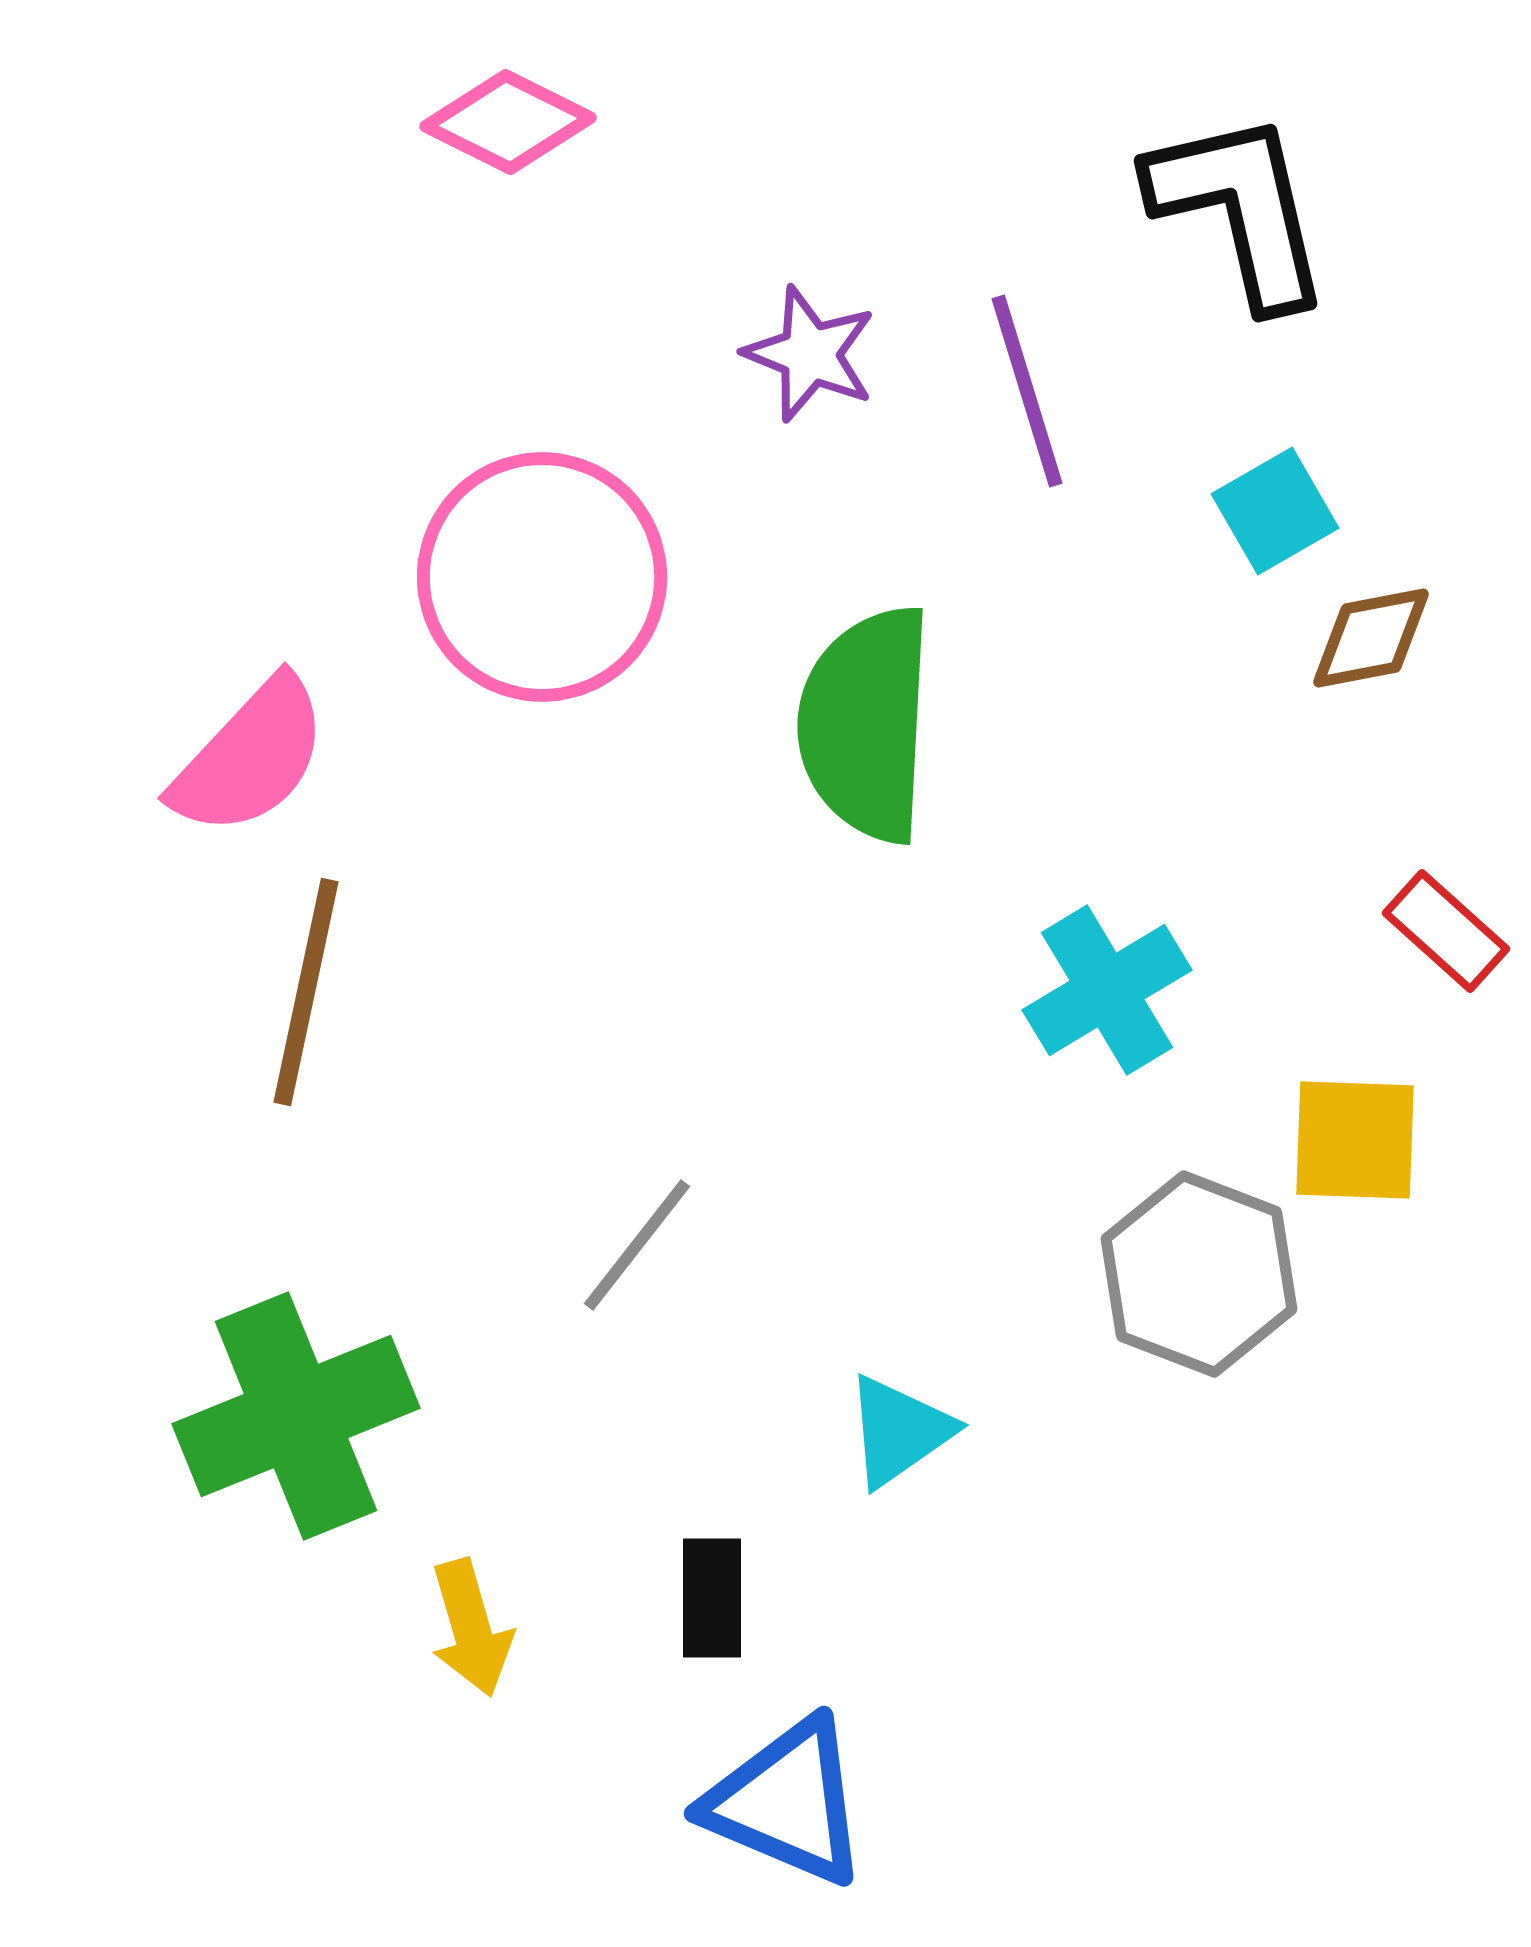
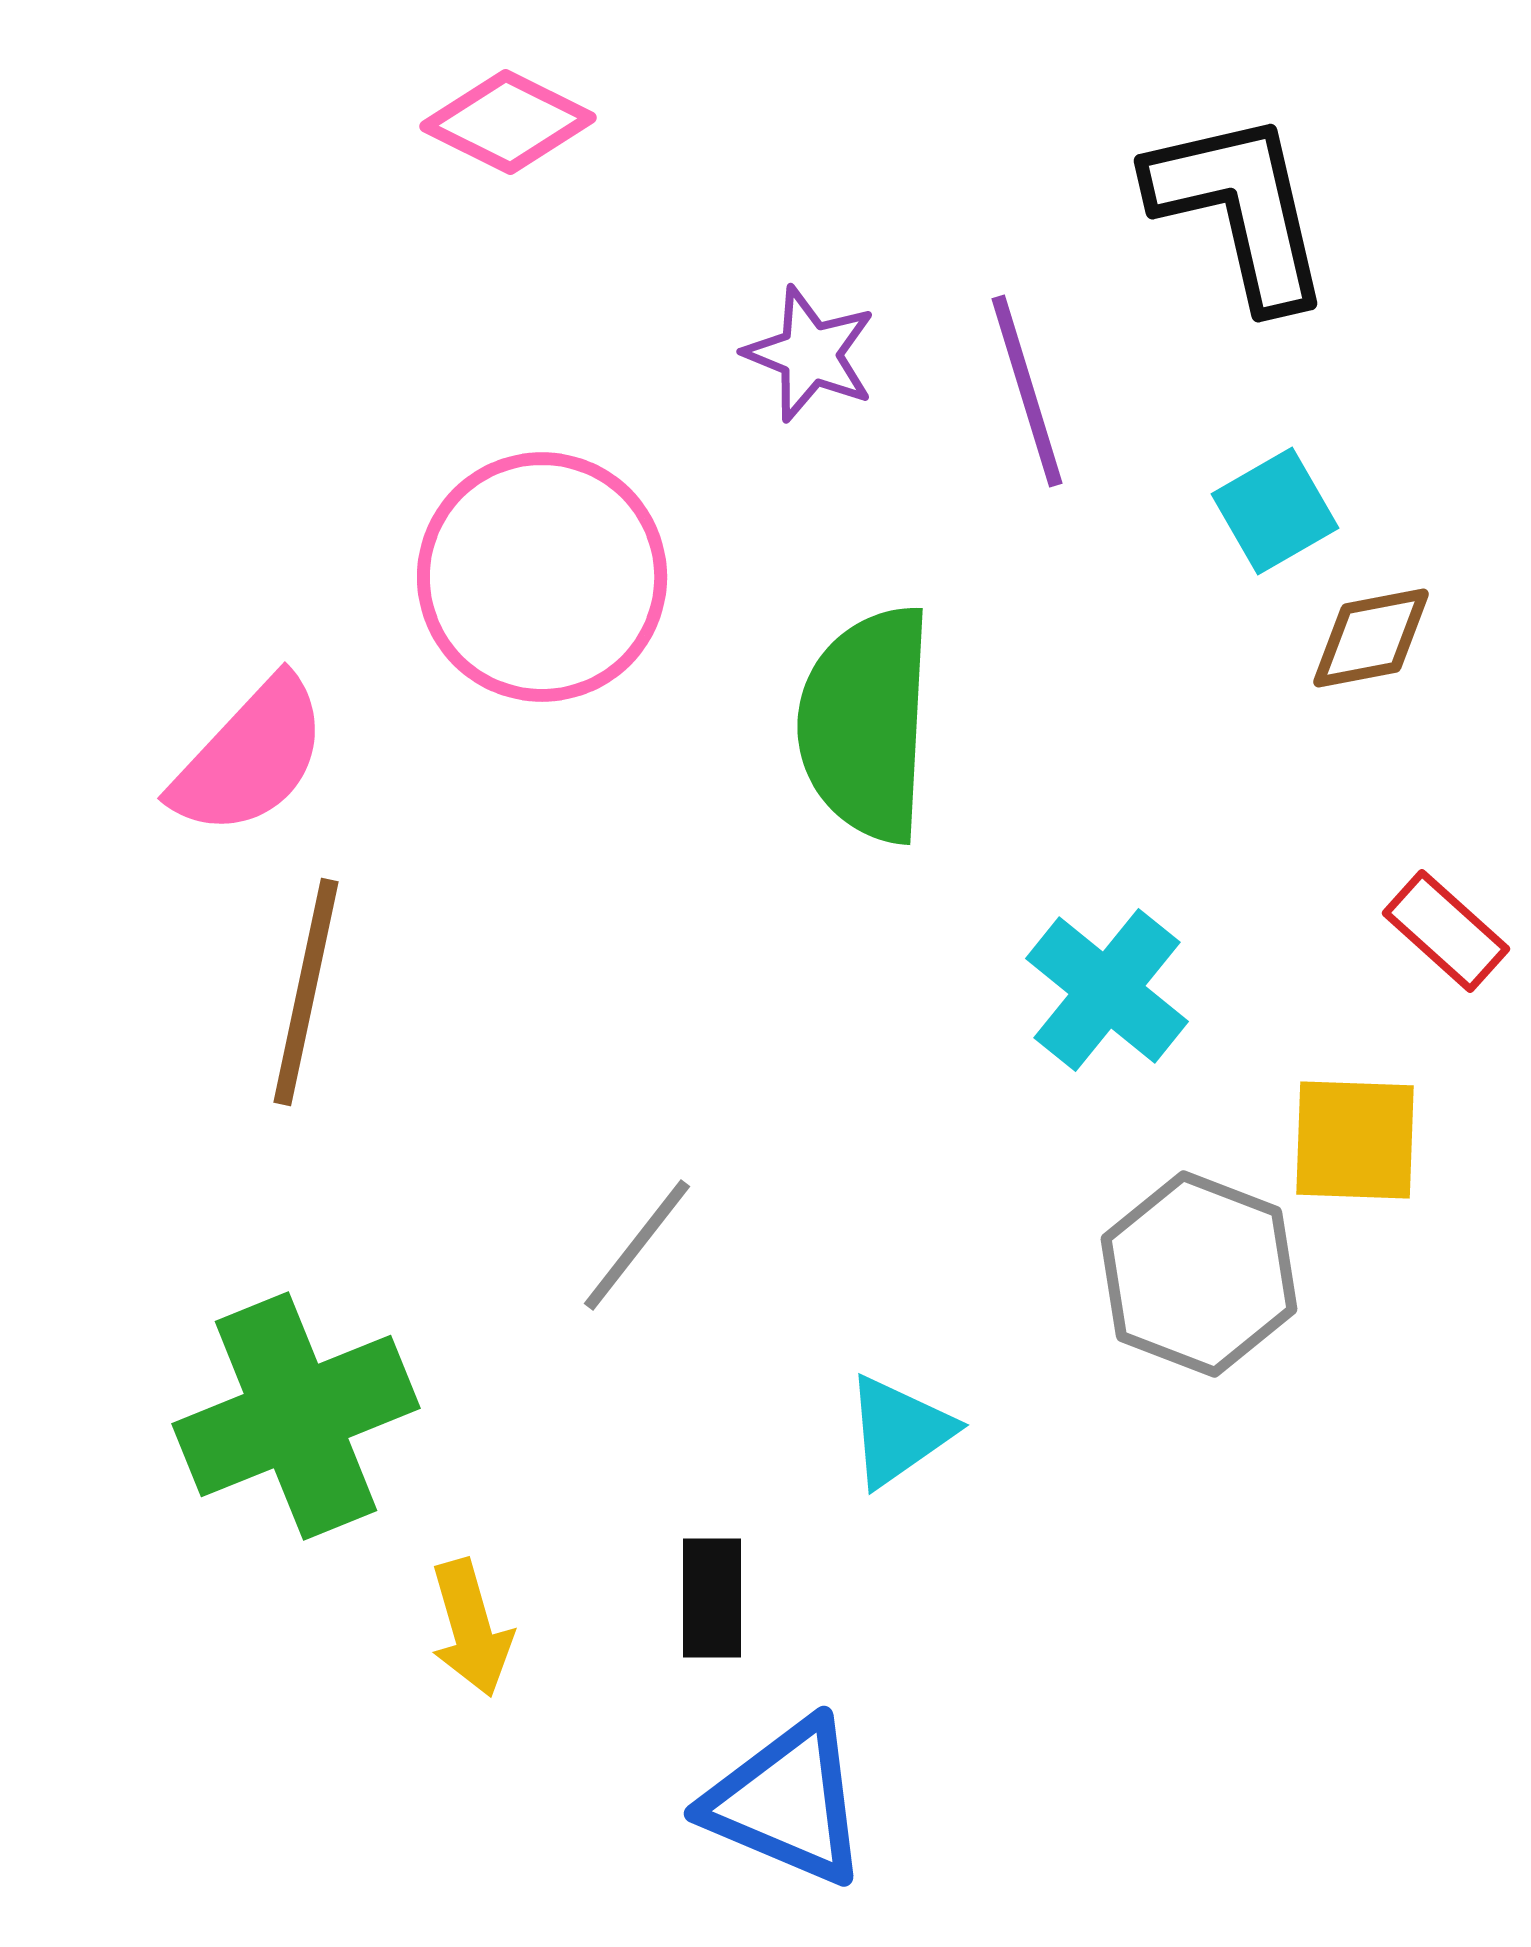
cyan cross: rotated 20 degrees counterclockwise
